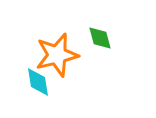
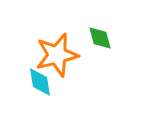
cyan diamond: moved 2 px right
